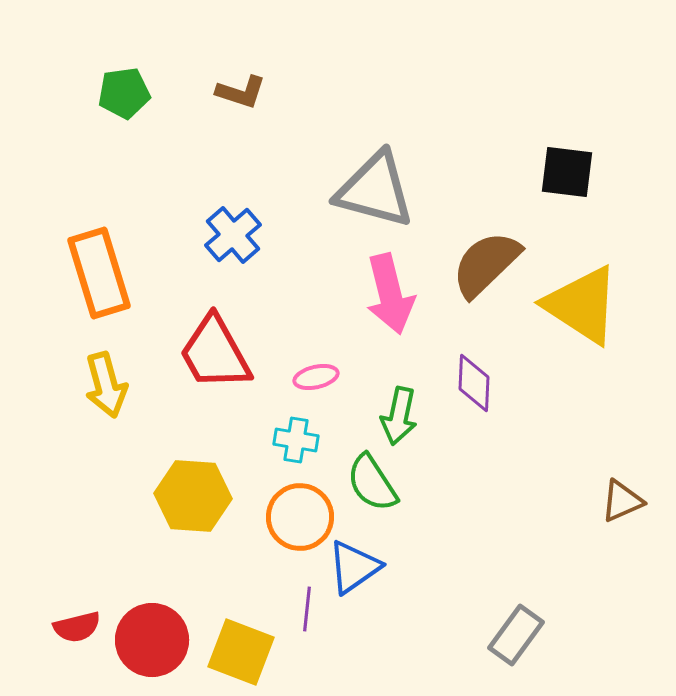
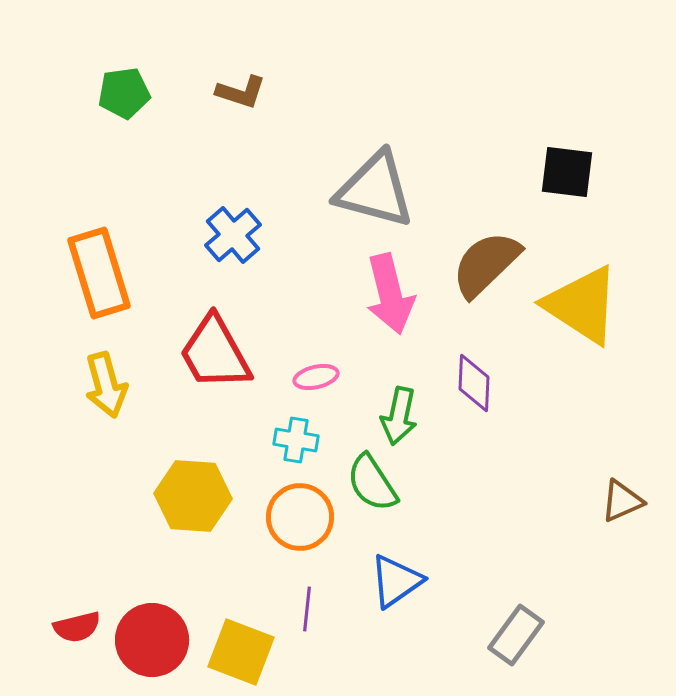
blue triangle: moved 42 px right, 14 px down
